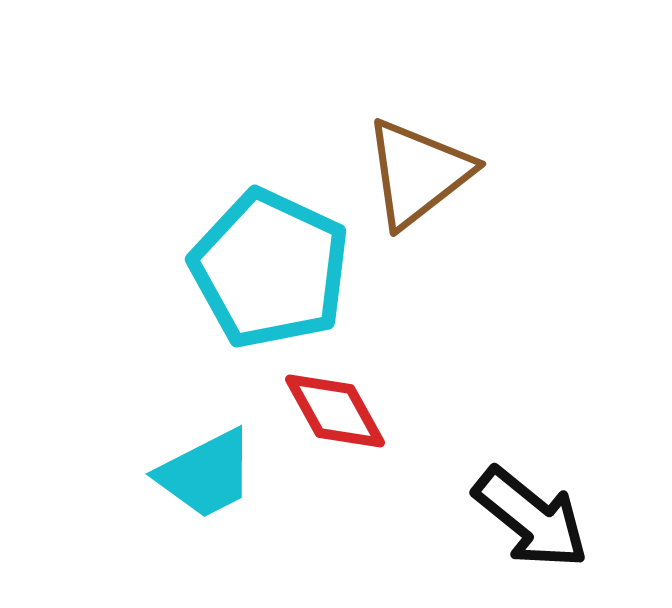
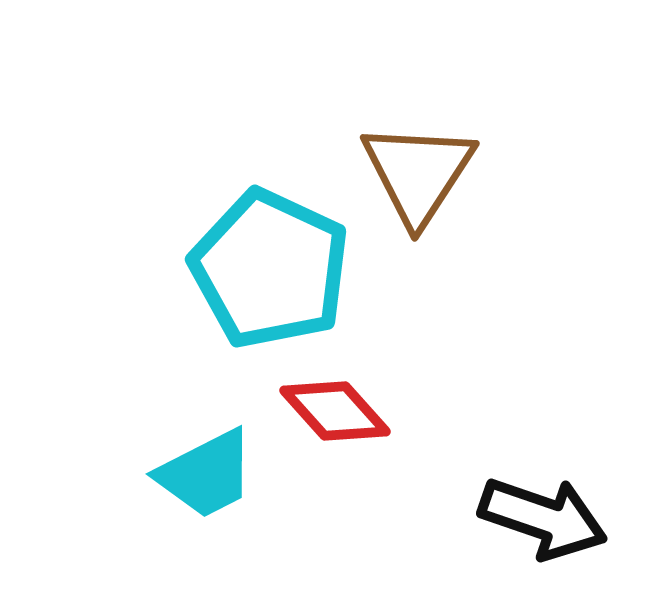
brown triangle: rotated 19 degrees counterclockwise
red diamond: rotated 13 degrees counterclockwise
black arrow: moved 12 px right; rotated 20 degrees counterclockwise
